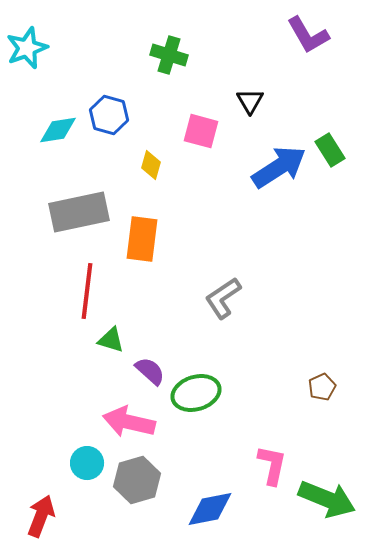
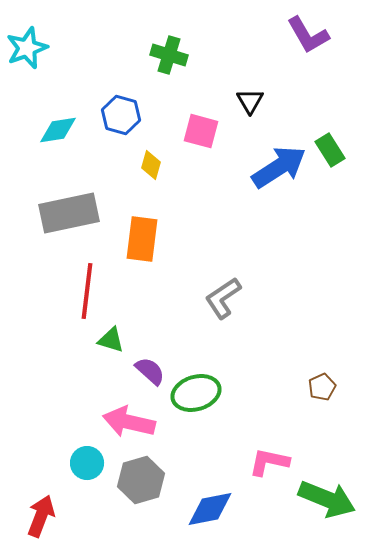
blue hexagon: moved 12 px right
gray rectangle: moved 10 px left, 1 px down
pink L-shape: moved 3 px left, 3 px up; rotated 90 degrees counterclockwise
gray hexagon: moved 4 px right
